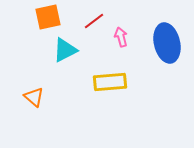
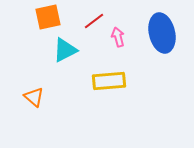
pink arrow: moved 3 px left
blue ellipse: moved 5 px left, 10 px up
yellow rectangle: moved 1 px left, 1 px up
